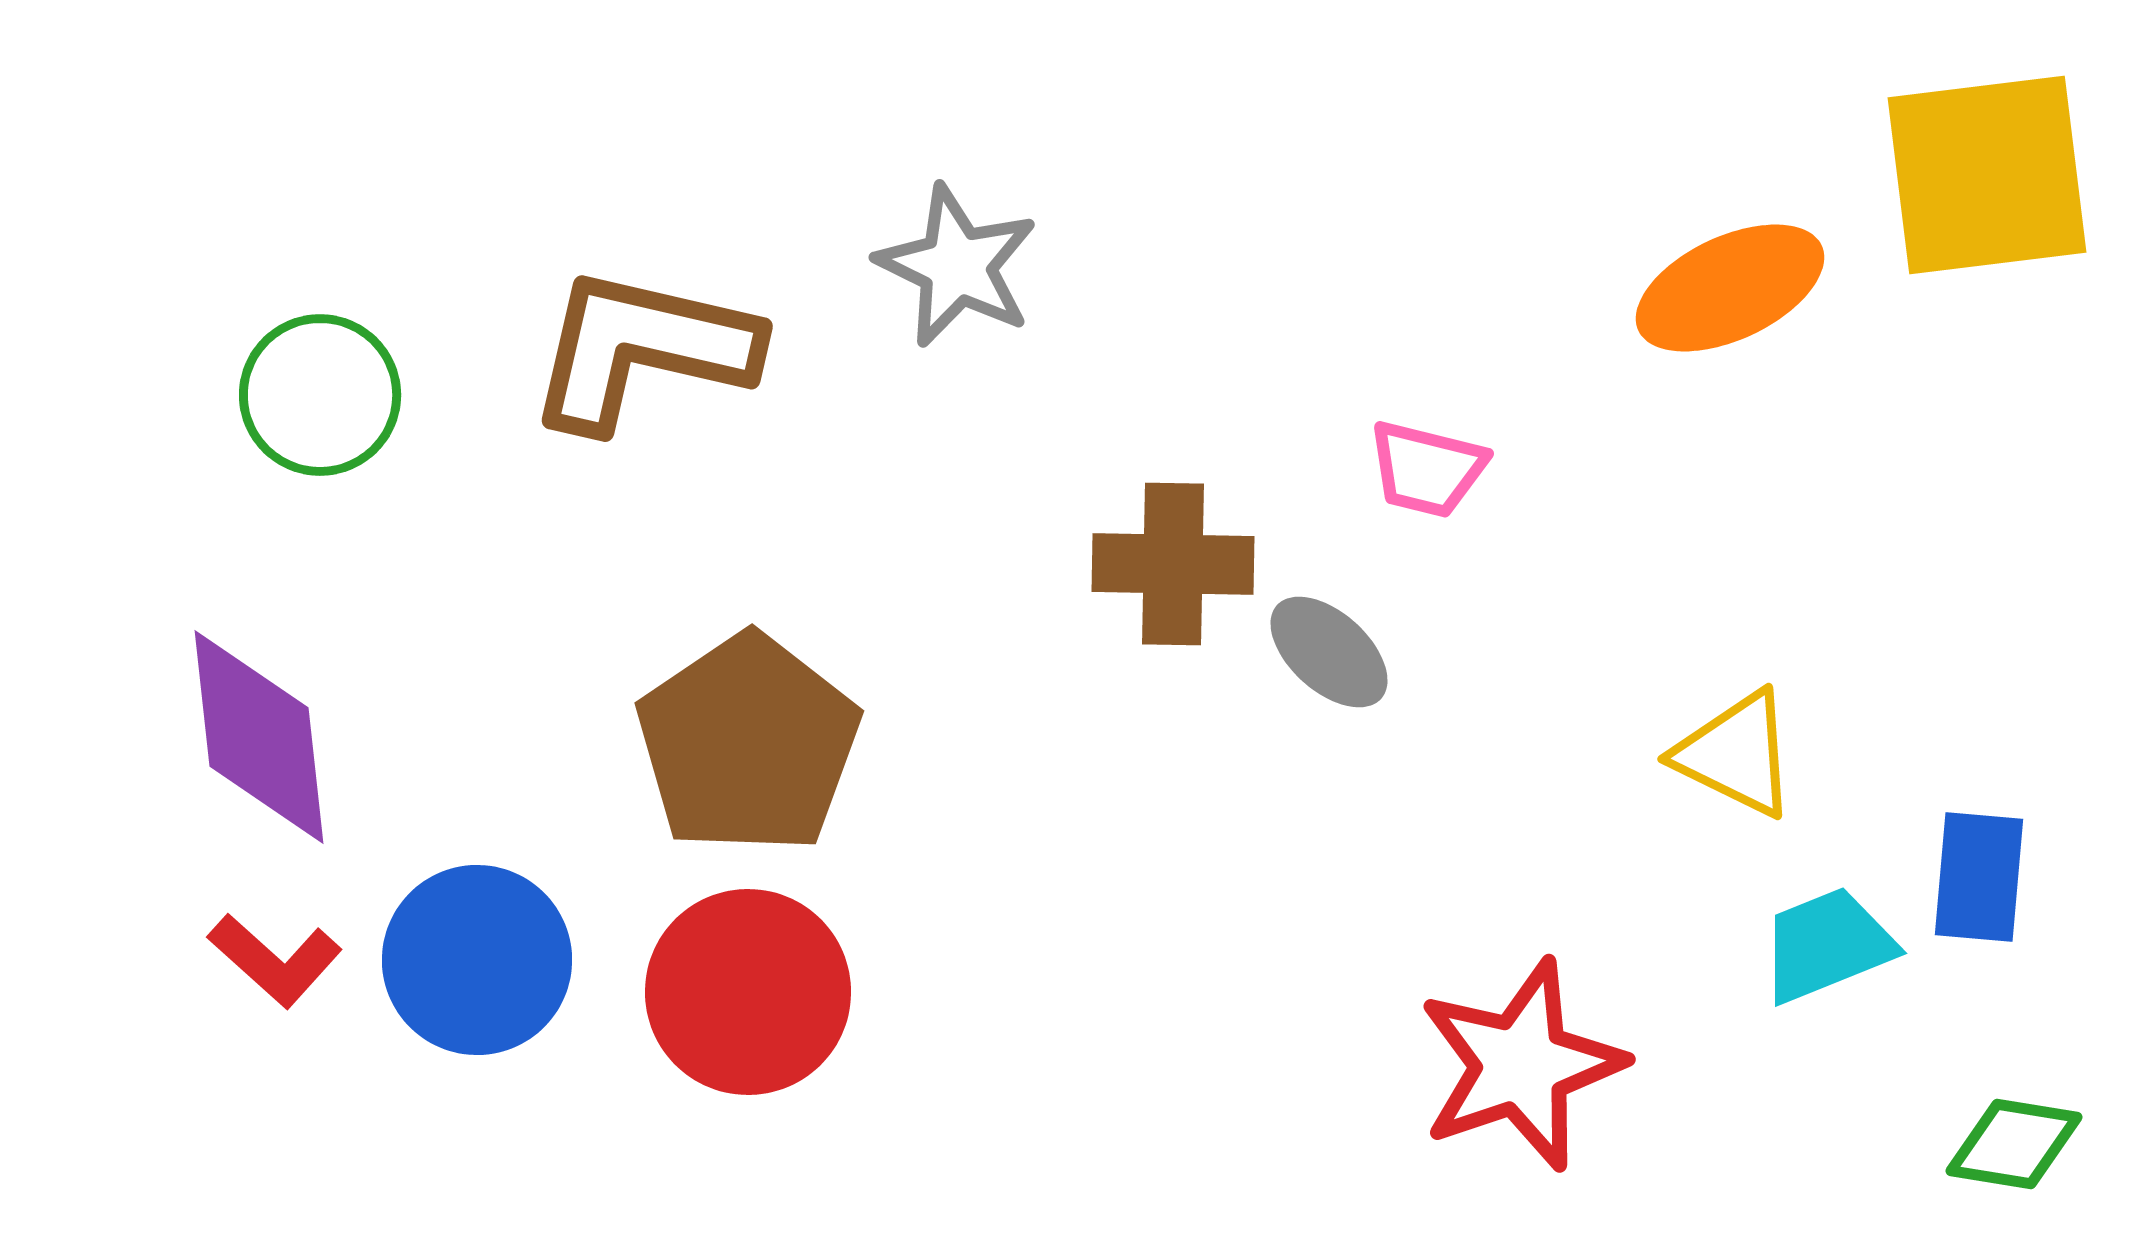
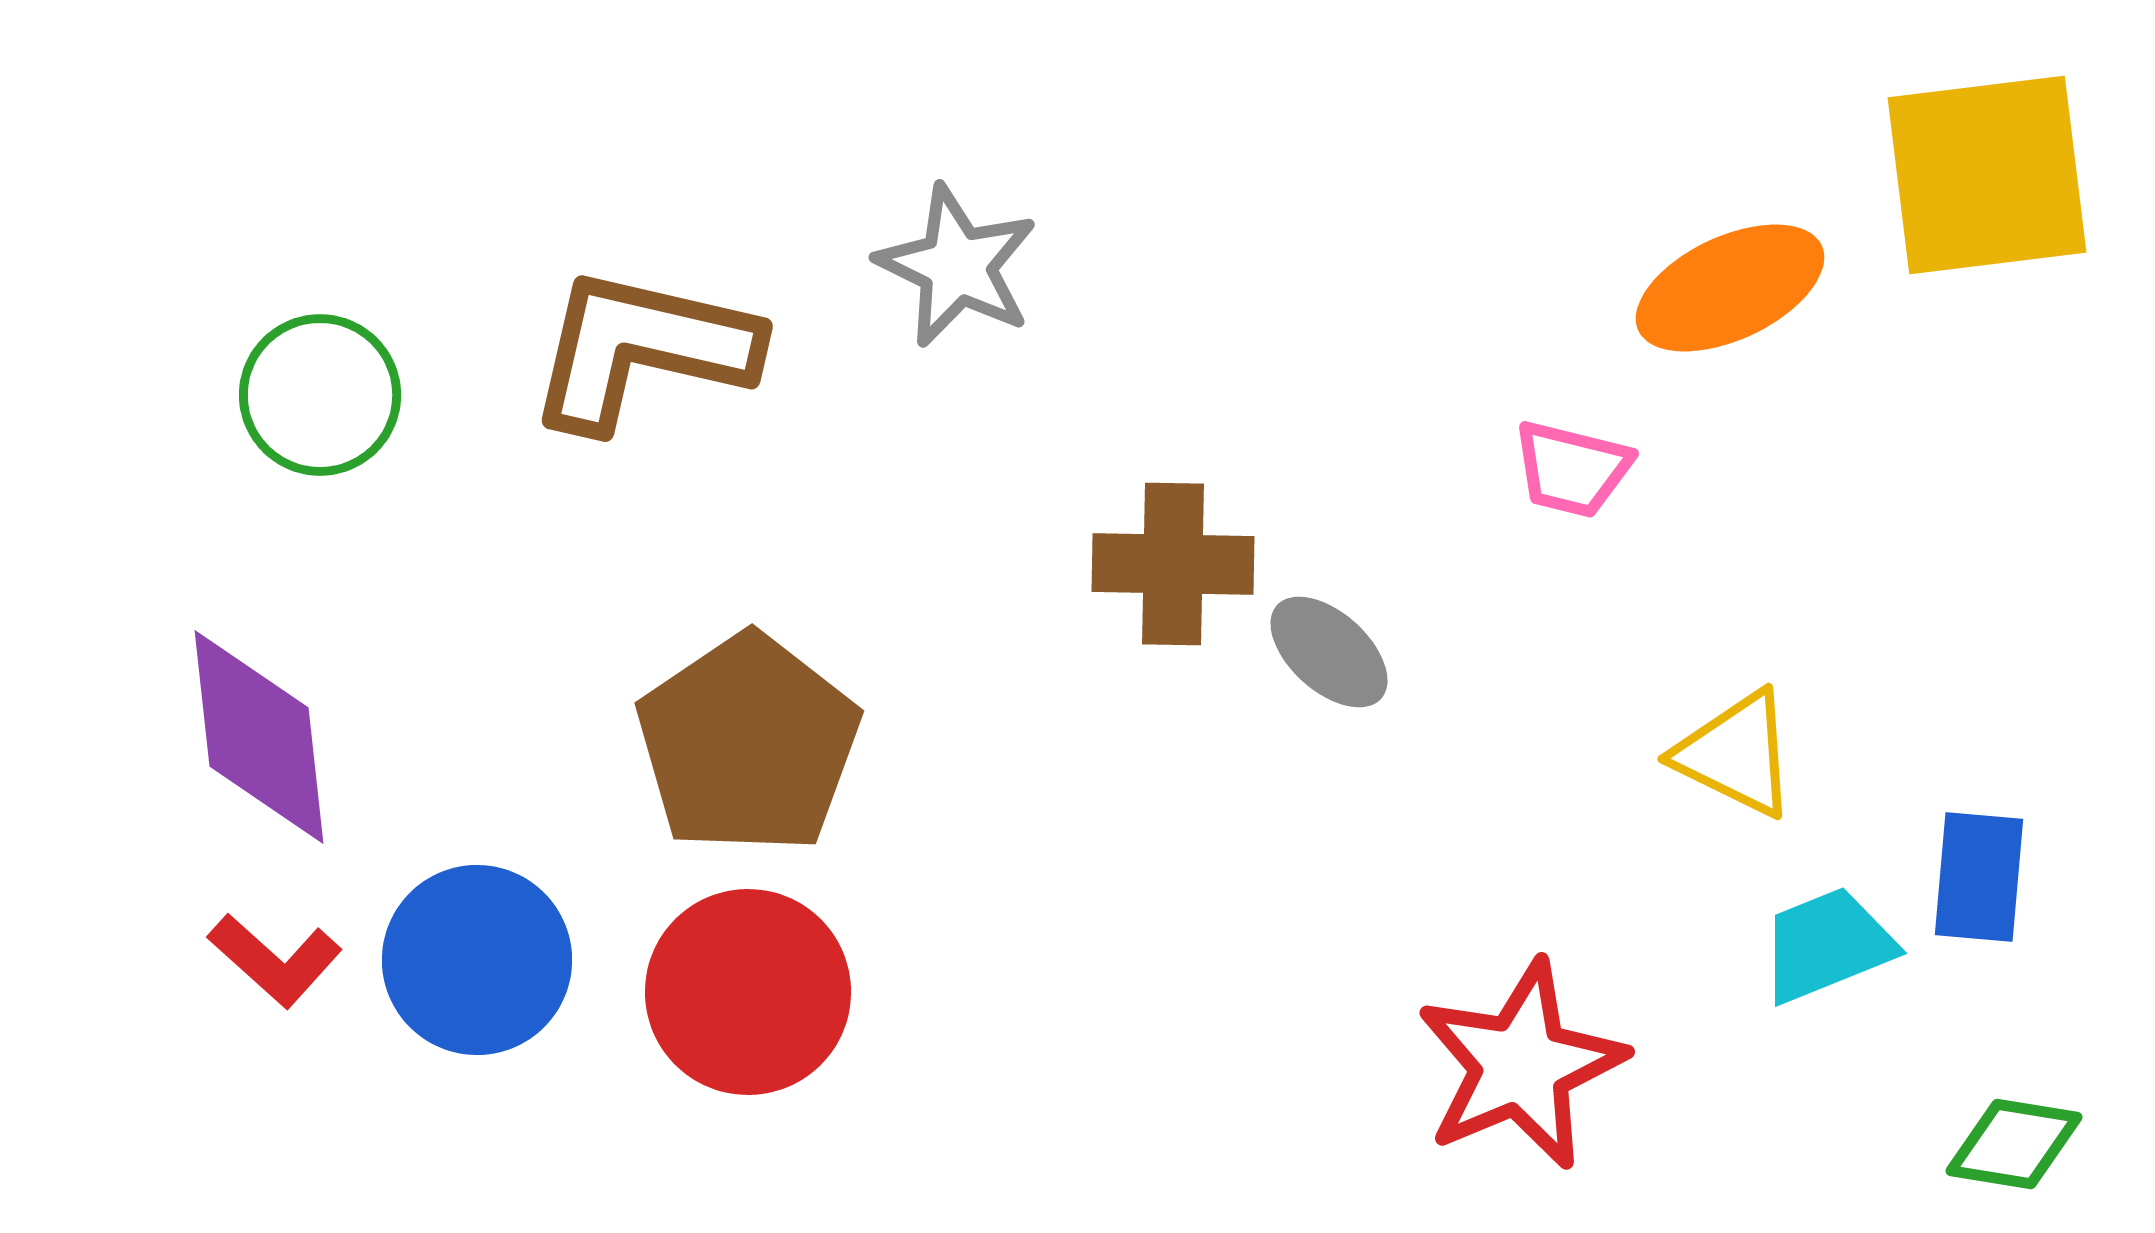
pink trapezoid: moved 145 px right
red star: rotated 4 degrees counterclockwise
